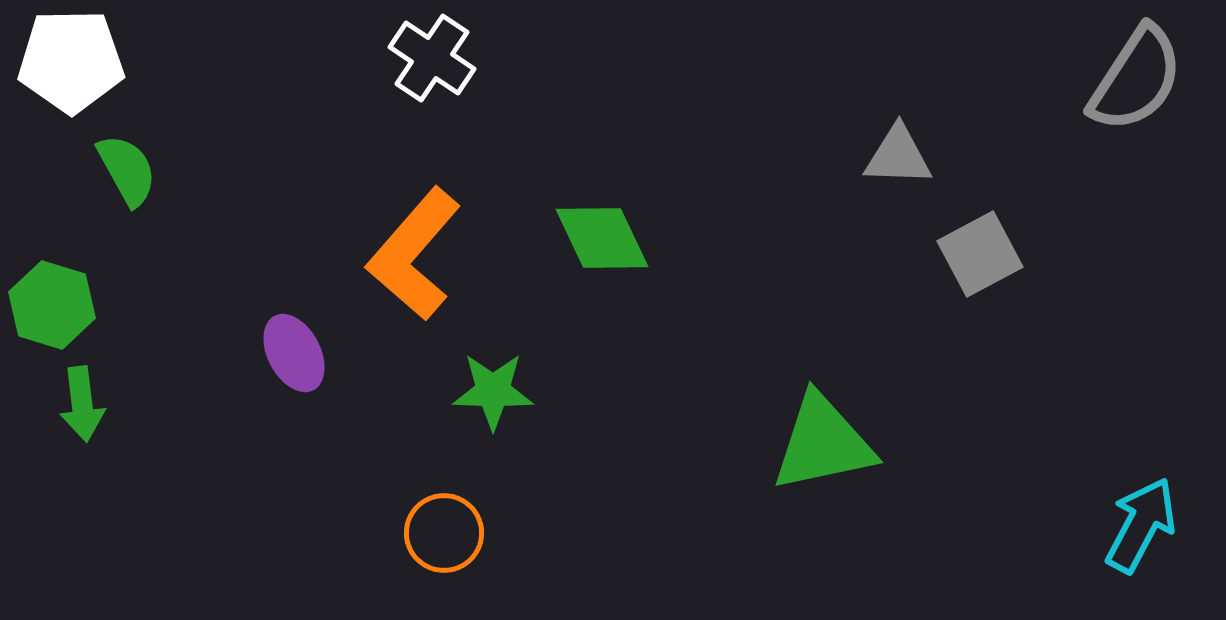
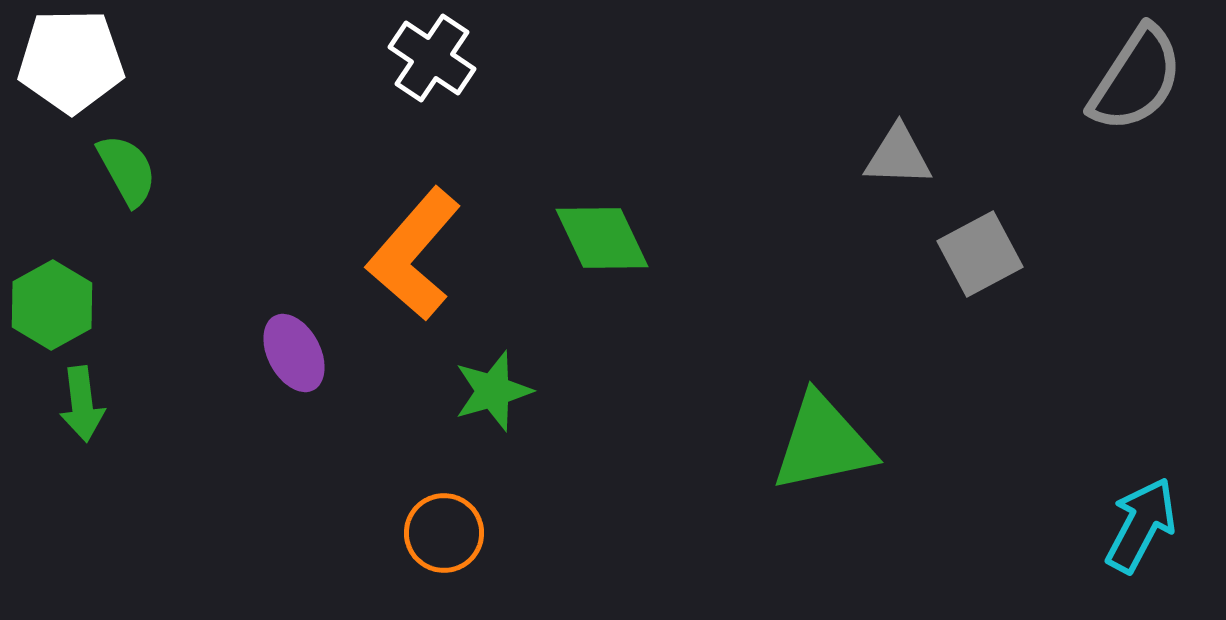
green hexagon: rotated 14 degrees clockwise
green star: rotated 18 degrees counterclockwise
